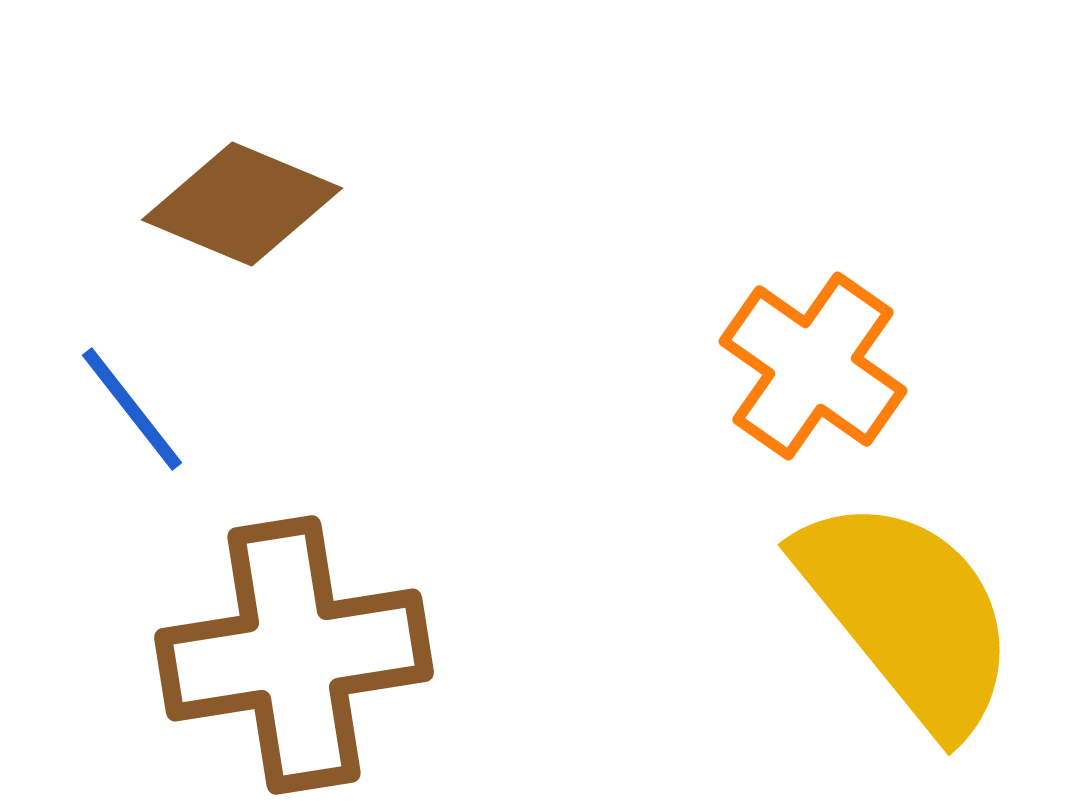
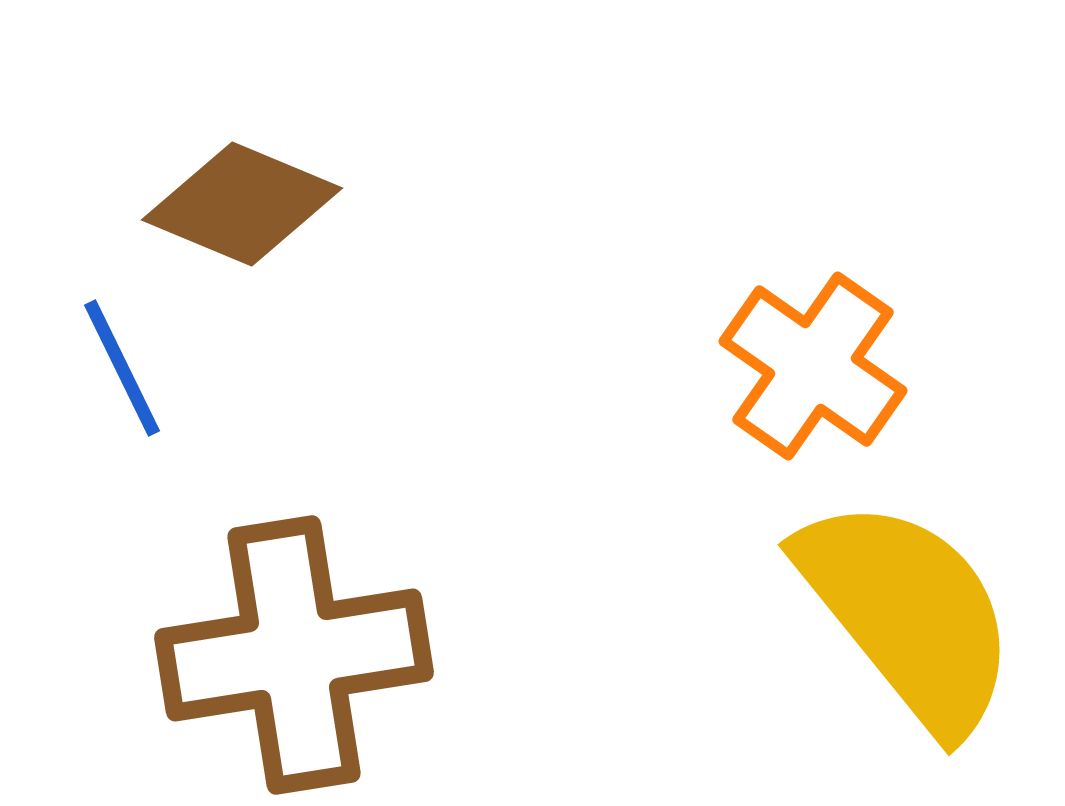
blue line: moved 10 px left, 41 px up; rotated 12 degrees clockwise
